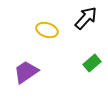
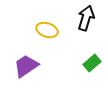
black arrow: rotated 25 degrees counterclockwise
purple trapezoid: moved 6 px up
